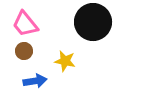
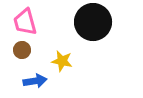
pink trapezoid: moved 2 px up; rotated 24 degrees clockwise
brown circle: moved 2 px left, 1 px up
yellow star: moved 3 px left
